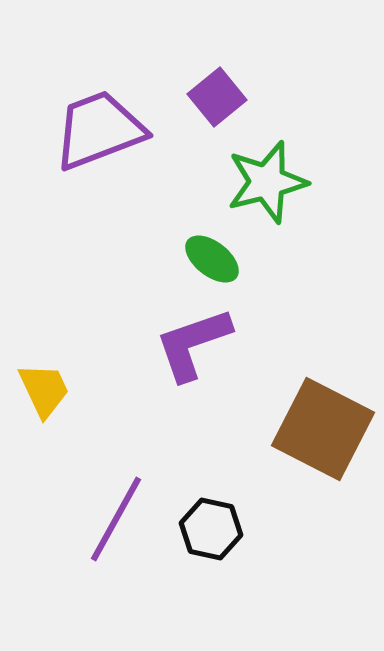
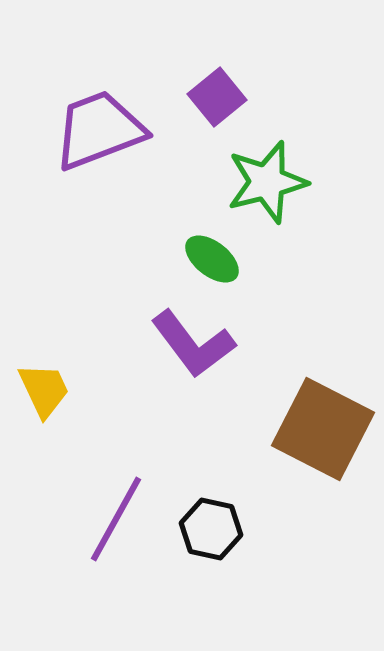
purple L-shape: rotated 108 degrees counterclockwise
